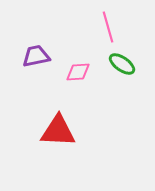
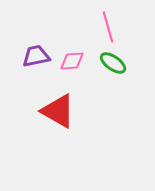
green ellipse: moved 9 px left, 1 px up
pink diamond: moved 6 px left, 11 px up
red triangle: moved 20 px up; rotated 27 degrees clockwise
